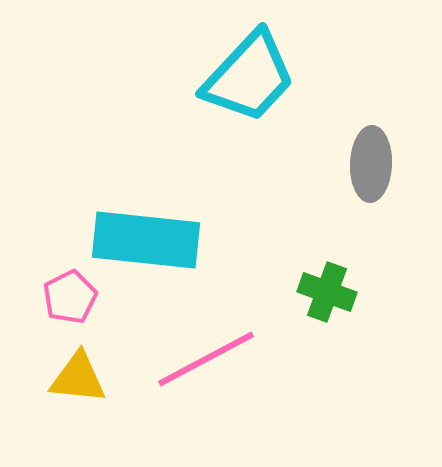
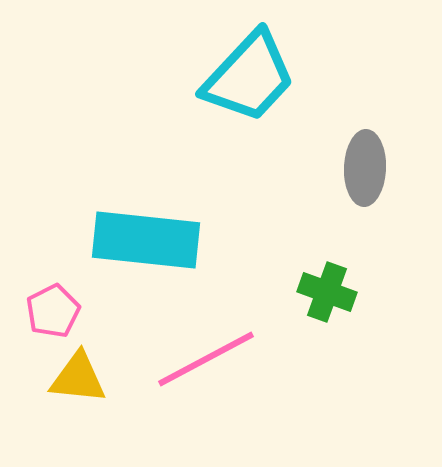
gray ellipse: moved 6 px left, 4 px down
pink pentagon: moved 17 px left, 14 px down
